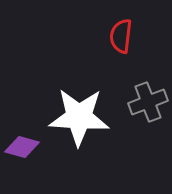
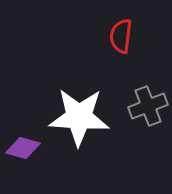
gray cross: moved 4 px down
purple diamond: moved 1 px right, 1 px down
